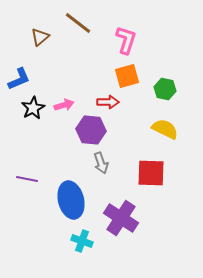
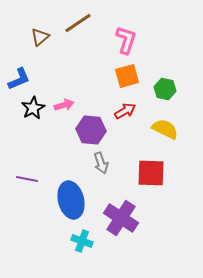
brown line: rotated 72 degrees counterclockwise
red arrow: moved 17 px right, 9 px down; rotated 30 degrees counterclockwise
